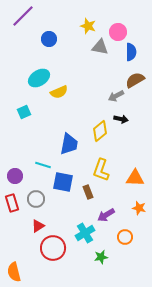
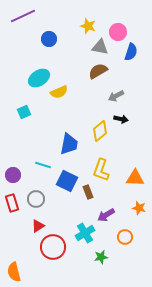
purple line: rotated 20 degrees clockwise
blue semicircle: rotated 18 degrees clockwise
brown semicircle: moved 37 px left, 9 px up
purple circle: moved 2 px left, 1 px up
blue square: moved 4 px right, 1 px up; rotated 15 degrees clockwise
red circle: moved 1 px up
